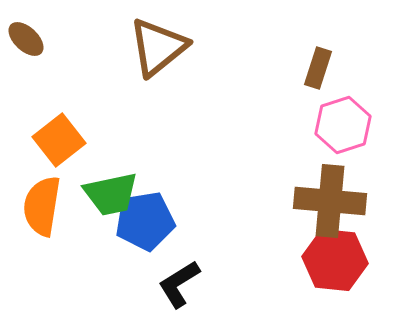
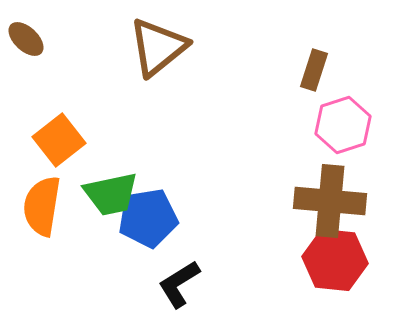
brown rectangle: moved 4 px left, 2 px down
blue pentagon: moved 3 px right, 3 px up
